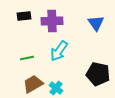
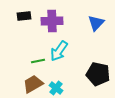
blue triangle: rotated 18 degrees clockwise
green line: moved 11 px right, 3 px down
